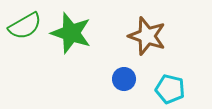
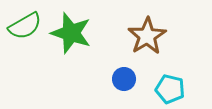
brown star: rotated 21 degrees clockwise
